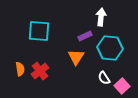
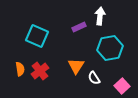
white arrow: moved 1 px left, 1 px up
cyan square: moved 2 px left, 5 px down; rotated 20 degrees clockwise
purple rectangle: moved 6 px left, 9 px up
cyan hexagon: rotated 15 degrees counterclockwise
orange triangle: moved 9 px down
white semicircle: moved 10 px left
